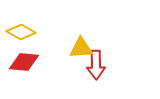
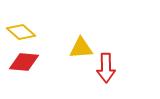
yellow diamond: rotated 12 degrees clockwise
red arrow: moved 10 px right, 3 px down
